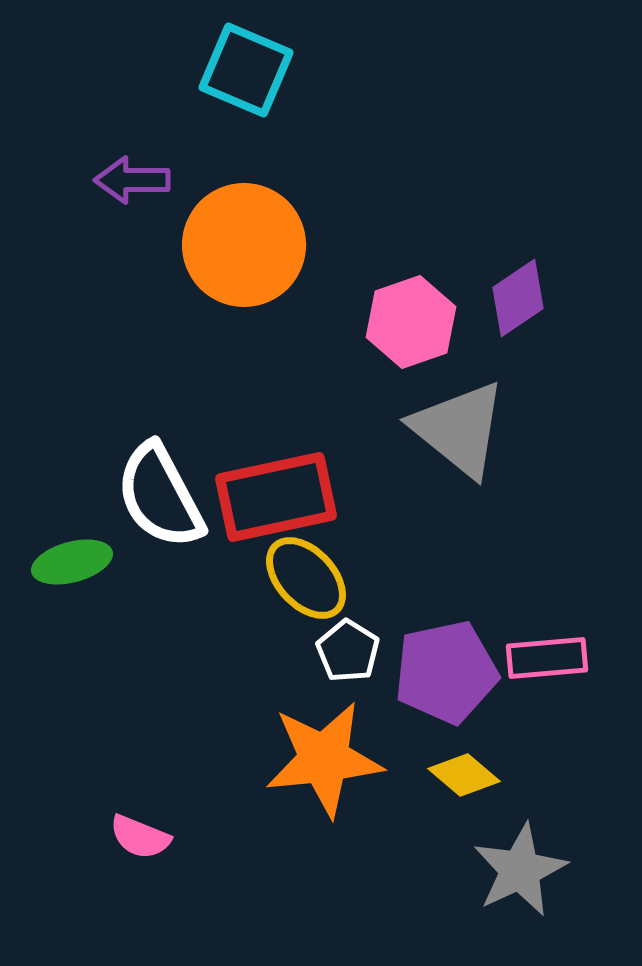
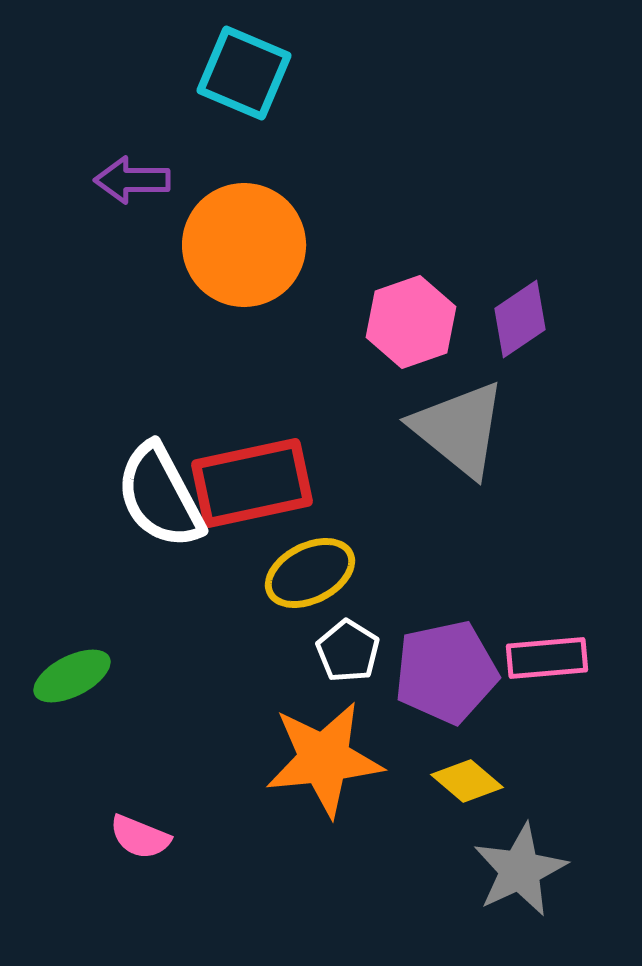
cyan square: moved 2 px left, 3 px down
purple diamond: moved 2 px right, 21 px down
red rectangle: moved 24 px left, 14 px up
green ellipse: moved 114 px down; rotated 12 degrees counterclockwise
yellow ellipse: moved 4 px right, 5 px up; rotated 74 degrees counterclockwise
yellow diamond: moved 3 px right, 6 px down
